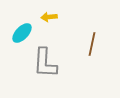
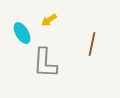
yellow arrow: moved 3 px down; rotated 28 degrees counterclockwise
cyan ellipse: rotated 75 degrees counterclockwise
